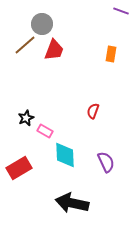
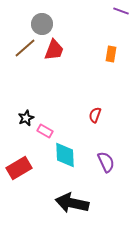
brown line: moved 3 px down
red semicircle: moved 2 px right, 4 px down
